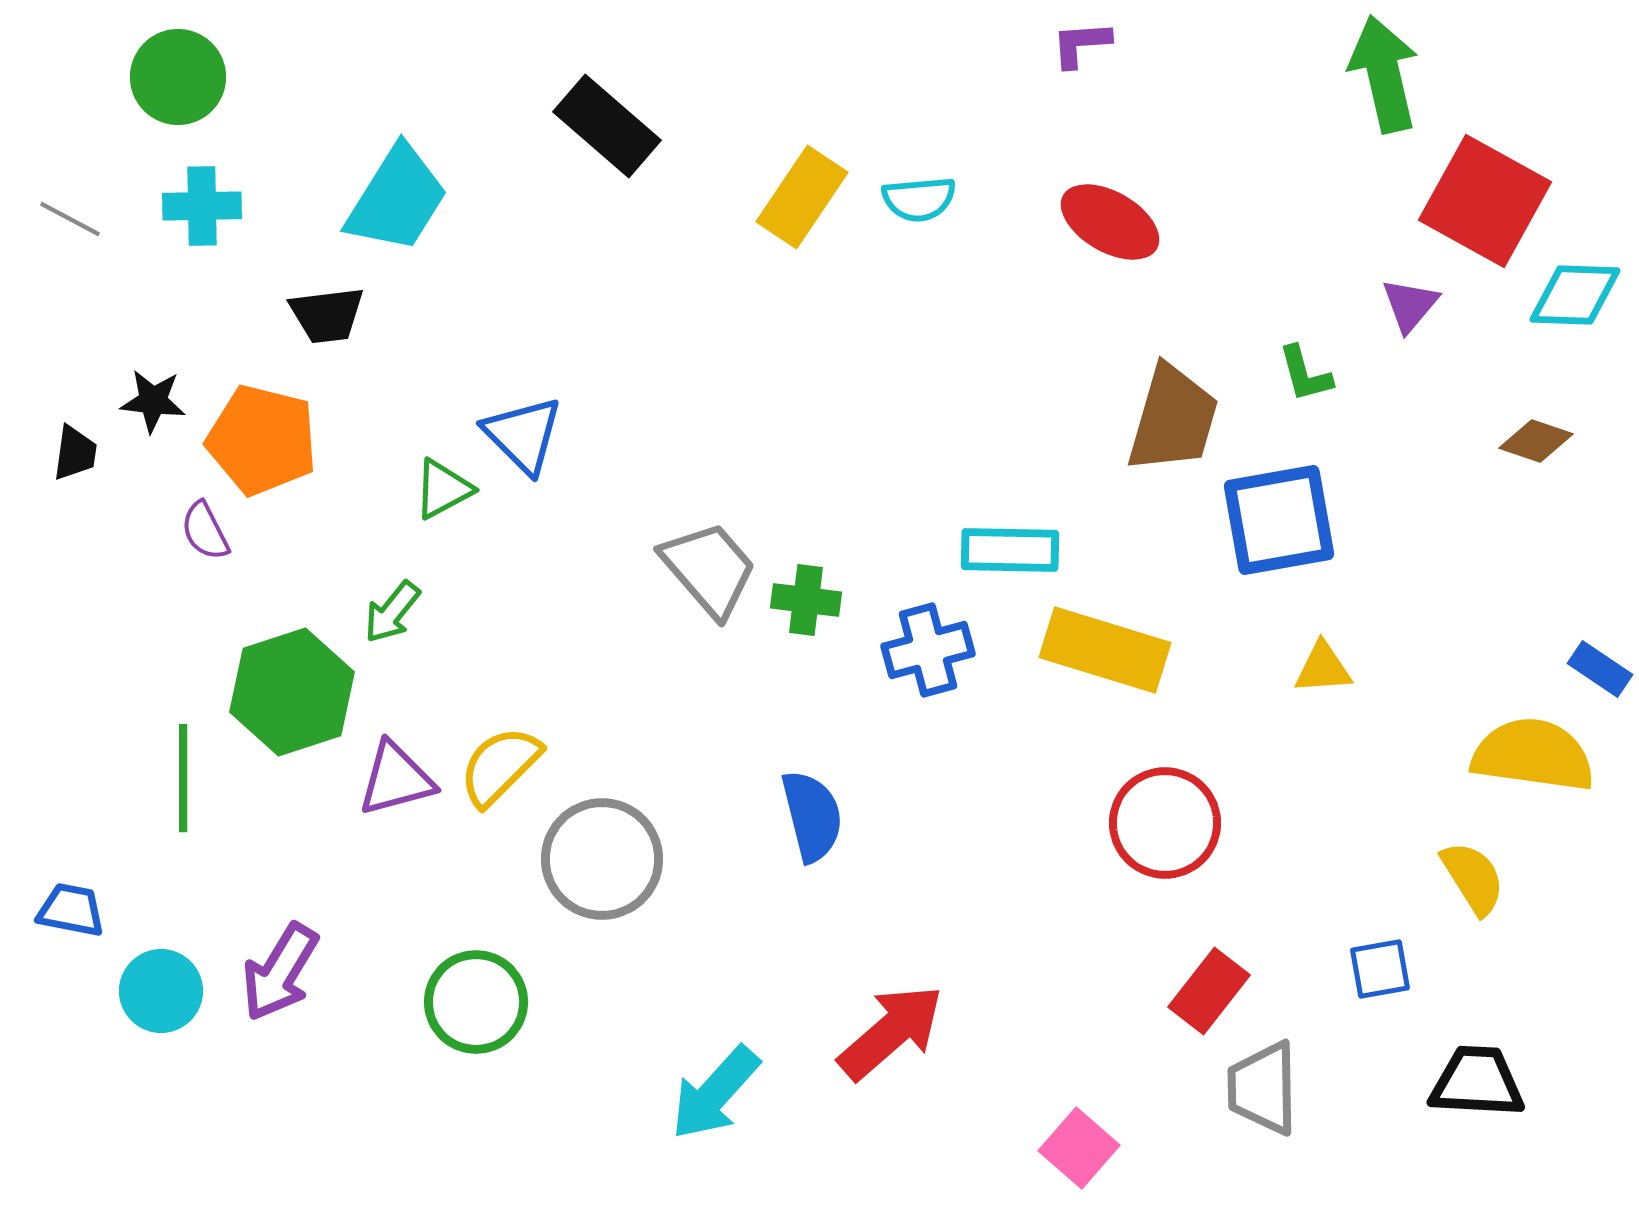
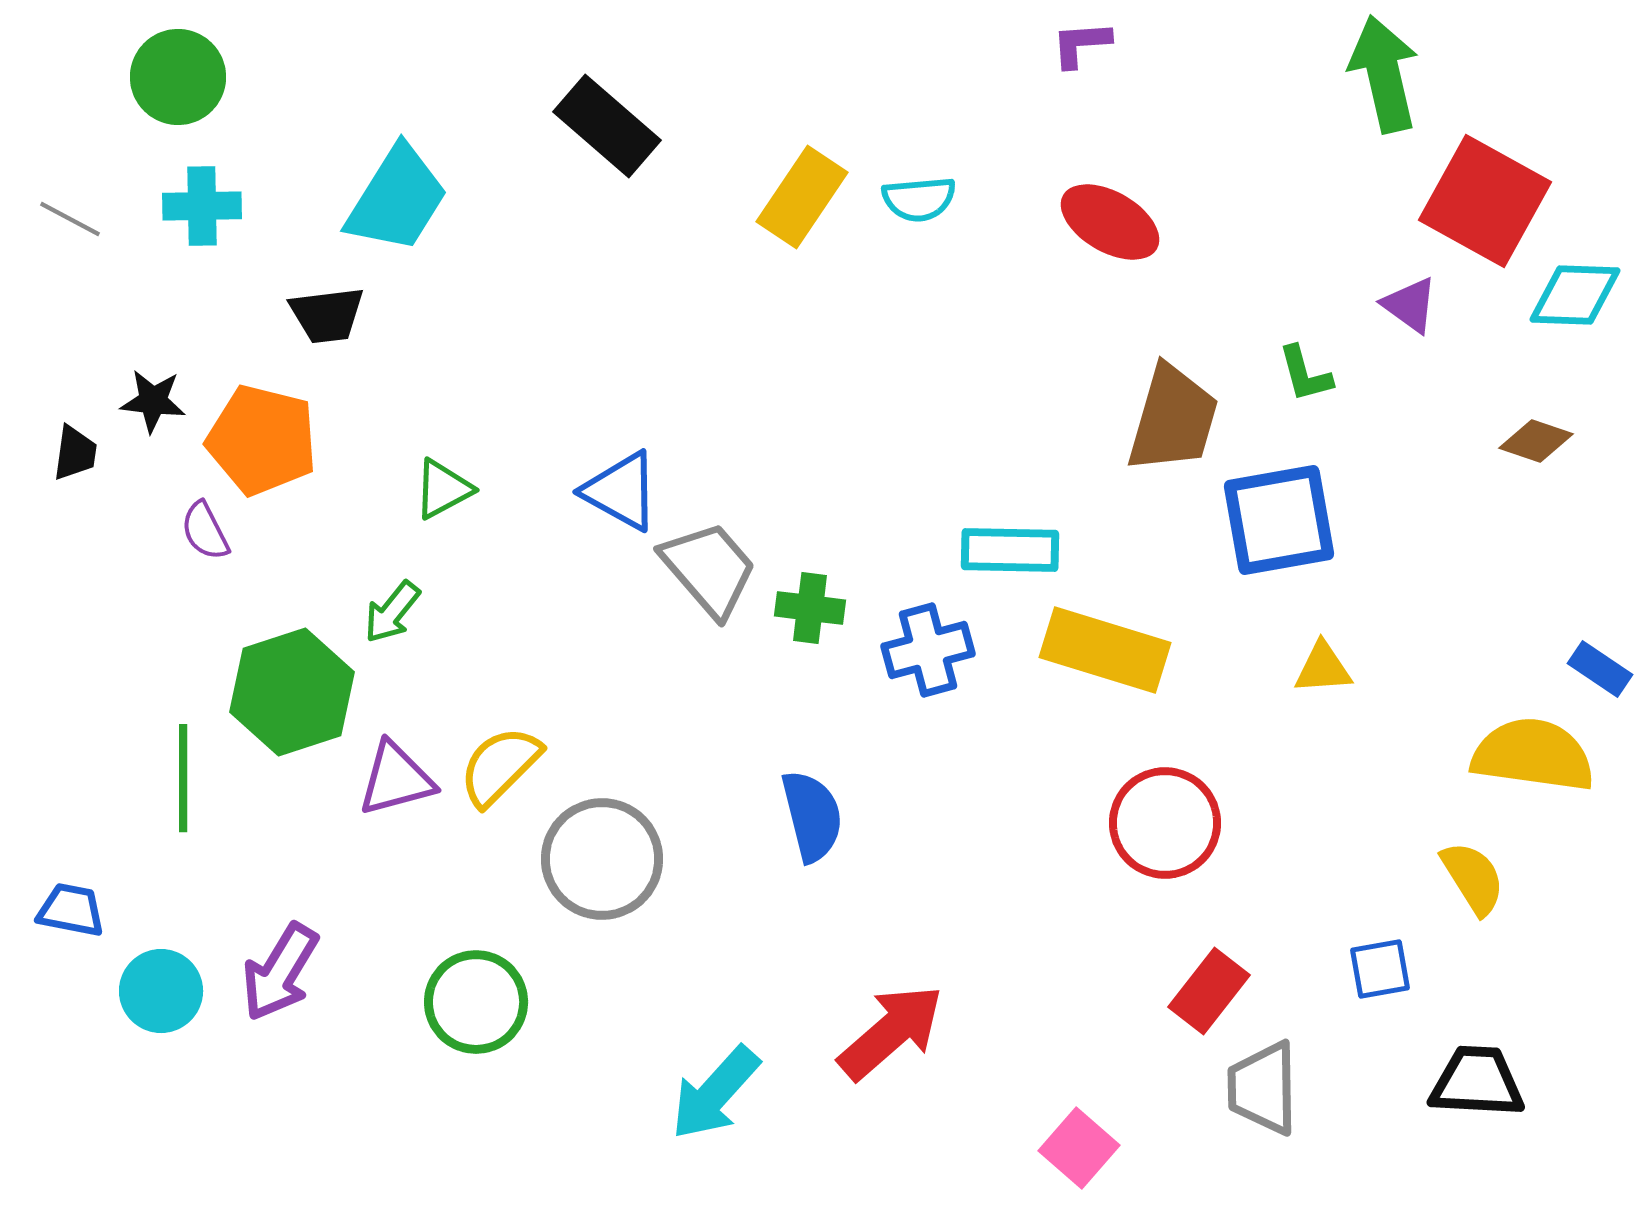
purple triangle at (1410, 305): rotated 34 degrees counterclockwise
blue triangle at (523, 435): moved 98 px right, 56 px down; rotated 16 degrees counterclockwise
green cross at (806, 600): moved 4 px right, 8 px down
